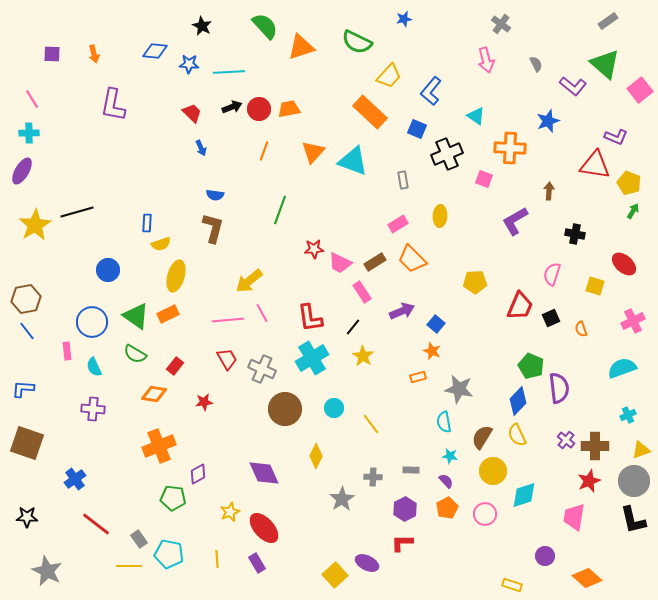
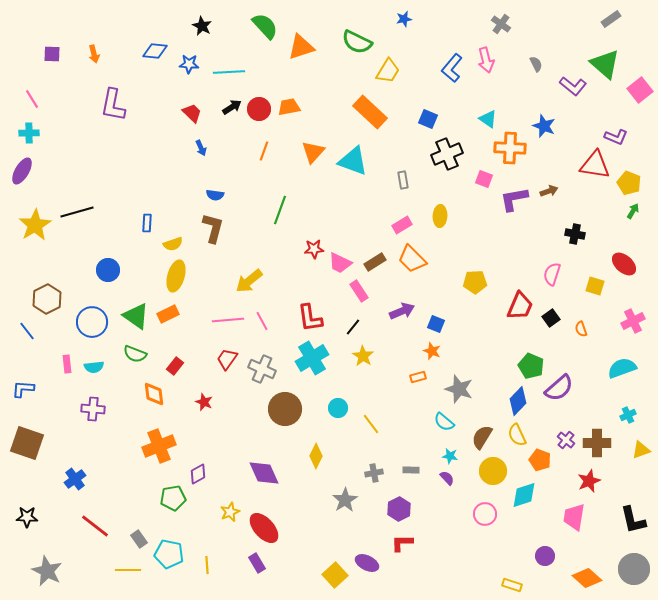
gray rectangle at (608, 21): moved 3 px right, 2 px up
yellow trapezoid at (389, 76): moved 1 px left, 5 px up; rotated 12 degrees counterclockwise
blue L-shape at (431, 91): moved 21 px right, 23 px up
black arrow at (232, 107): rotated 12 degrees counterclockwise
orange trapezoid at (289, 109): moved 2 px up
cyan triangle at (476, 116): moved 12 px right, 3 px down
blue star at (548, 121): moved 4 px left, 5 px down; rotated 30 degrees counterclockwise
blue square at (417, 129): moved 11 px right, 10 px up
brown arrow at (549, 191): rotated 66 degrees clockwise
purple L-shape at (515, 221): moved 1 px left, 22 px up; rotated 20 degrees clockwise
pink rectangle at (398, 224): moved 4 px right, 1 px down
yellow semicircle at (161, 244): moved 12 px right
pink rectangle at (362, 292): moved 3 px left, 1 px up
brown hexagon at (26, 299): moved 21 px right; rotated 16 degrees counterclockwise
pink line at (262, 313): moved 8 px down
black square at (551, 318): rotated 12 degrees counterclockwise
blue square at (436, 324): rotated 18 degrees counterclockwise
pink rectangle at (67, 351): moved 13 px down
green semicircle at (135, 354): rotated 10 degrees counterclockwise
red trapezoid at (227, 359): rotated 115 degrees counterclockwise
cyan semicircle at (94, 367): rotated 72 degrees counterclockwise
purple semicircle at (559, 388): rotated 56 degrees clockwise
gray star at (459, 389): rotated 8 degrees clockwise
orange diamond at (154, 394): rotated 75 degrees clockwise
red star at (204, 402): rotated 30 degrees clockwise
cyan circle at (334, 408): moved 4 px right
cyan semicircle at (444, 422): rotated 40 degrees counterclockwise
brown cross at (595, 446): moved 2 px right, 3 px up
gray cross at (373, 477): moved 1 px right, 4 px up; rotated 12 degrees counterclockwise
purple semicircle at (446, 481): moved 1 px right, 3 px up
gray circle at (634, 481): moved 88 px down
green pentagon at (173, 498): rotated 15 degrees counterclockwise
gray star at (342, 499): moved 3 px right, 1 px down
orange pentagon at (447, 508): moved 93 px right, 48 px up; rotated 25 degrees counterclockwise
purple hexagon at (405, 509): moved 6 px left
red line at (96, 524): moved 1 px left, 2 px down
yellow line at (217, 559): moved 10 px left, 6 px down
yellow line at (129, 566): moved 1 px left, 4 px down
